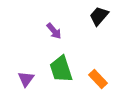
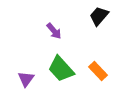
green trapezoid: rotated 24 degrees counterclockwise
orange rectangle: moved 8 px up
